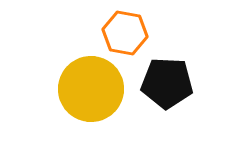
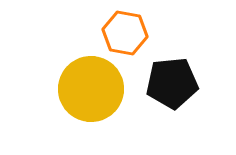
black pentagon: moved 5 px right; rotated 9 degrees counterclockwise
